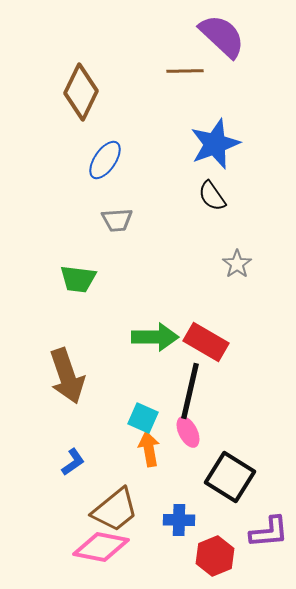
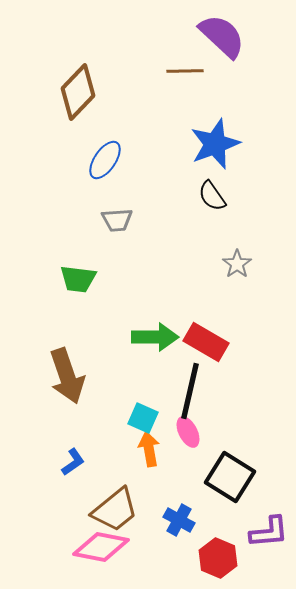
brown diamond: moved 3 px left; rotated 18 degrees clockwise
blue cross: rotated 28 degrees clockwise
red hexagon: moved 3 px right, 2 px down; rotated 15 degrees counterclockwise
